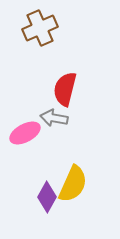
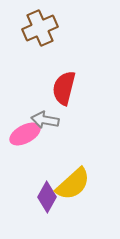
red semicircle: moved 1 px left, 1 px up
gray arrow: moved 9 px left, 2 px down
pink ellipse: moved 1 px down
yellow semicircle: rotated 24 degrees clockwise
